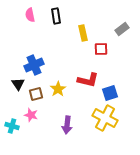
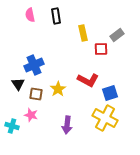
gray rectangle: moved 5 px left, 6 px down
red L-shape: rotated 15 degrees clockwise
brown square: rotated 24 degrees clockwise
